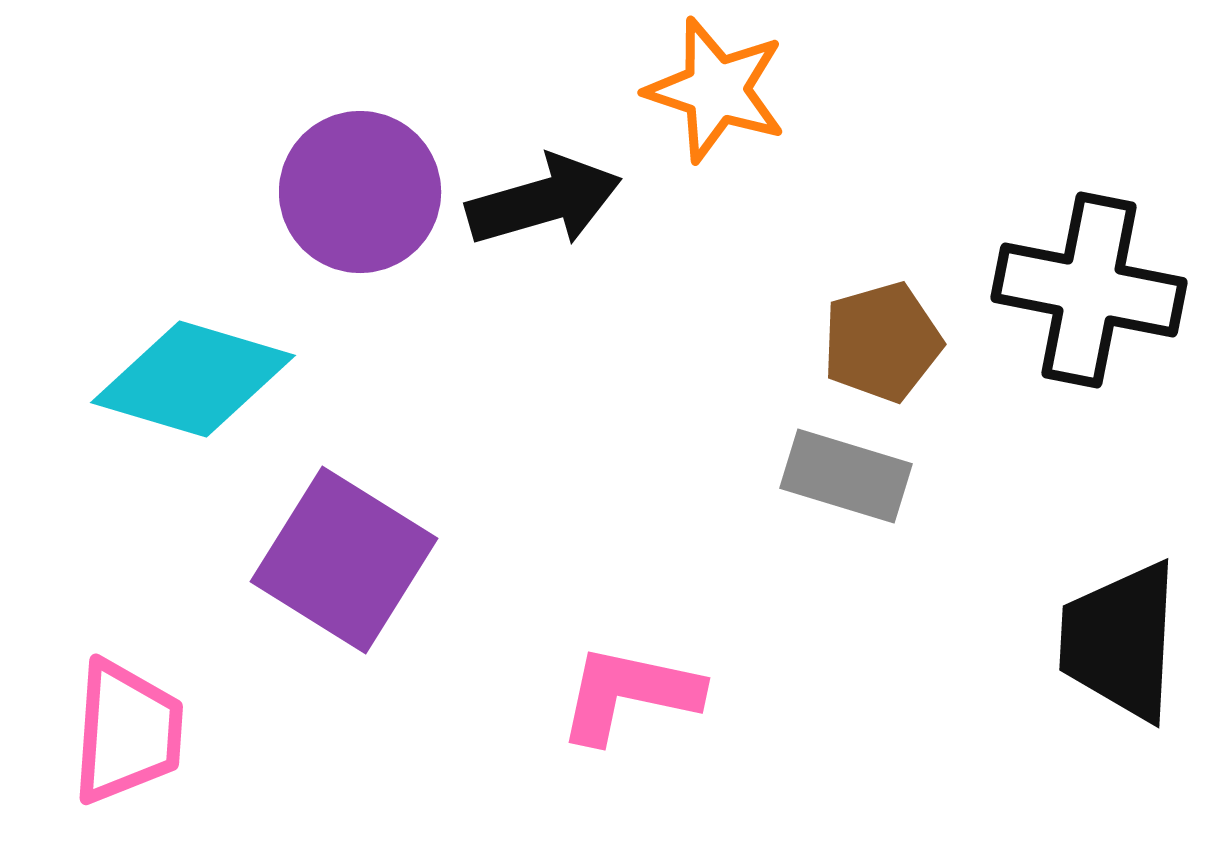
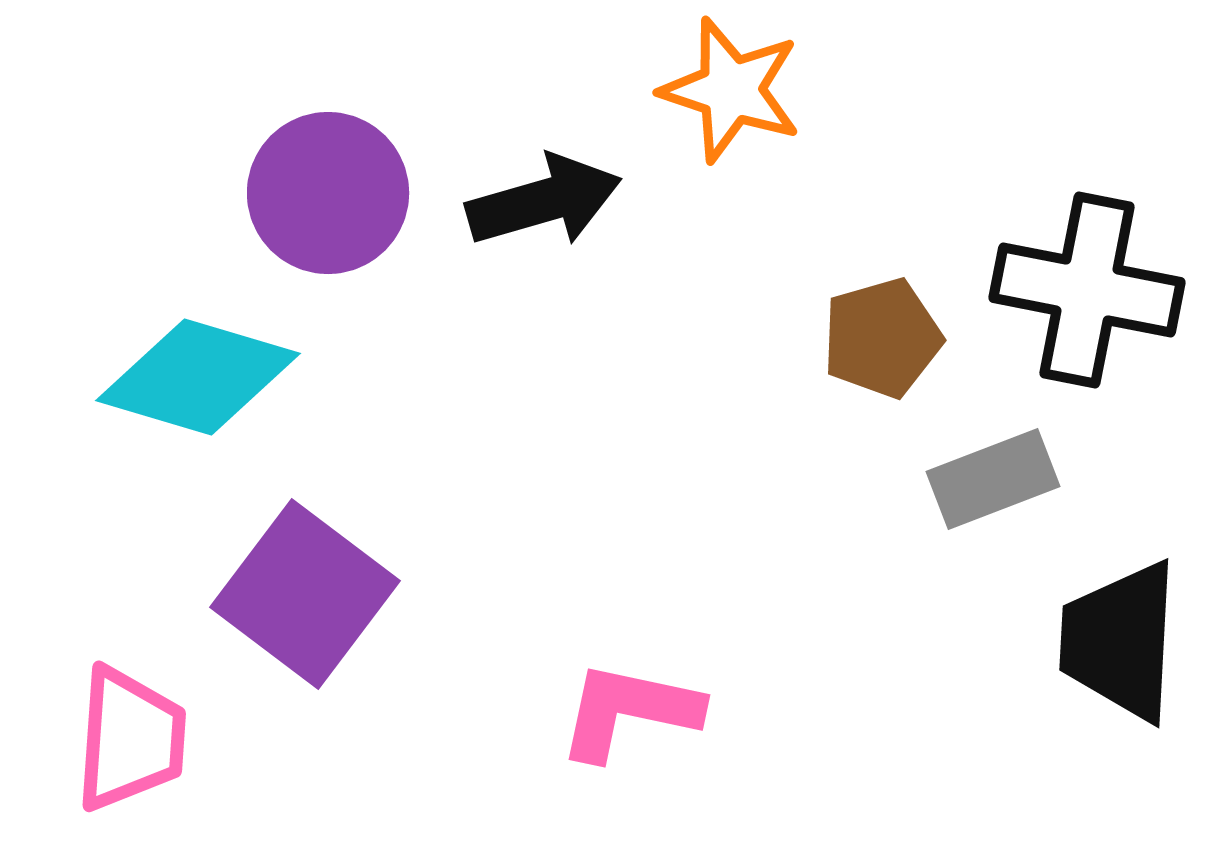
orange star: moved 15 px right
purple circle: moved 32 px left, 1 px down
black cross: moved 2 px left
brown pentagon: moved 4 px up
cyan diamond: moved 5 px right, 2 px up
gray rectangle: moved 147 px right, 3 px down; rotated 38 degrees counterclockwise
purple square: moved 39 px left, 34 px down; rotated 5 degrees clockwise
pink L-shape: moved 17 px down
pink trapezoid: moved 3 px right, 7 px down
